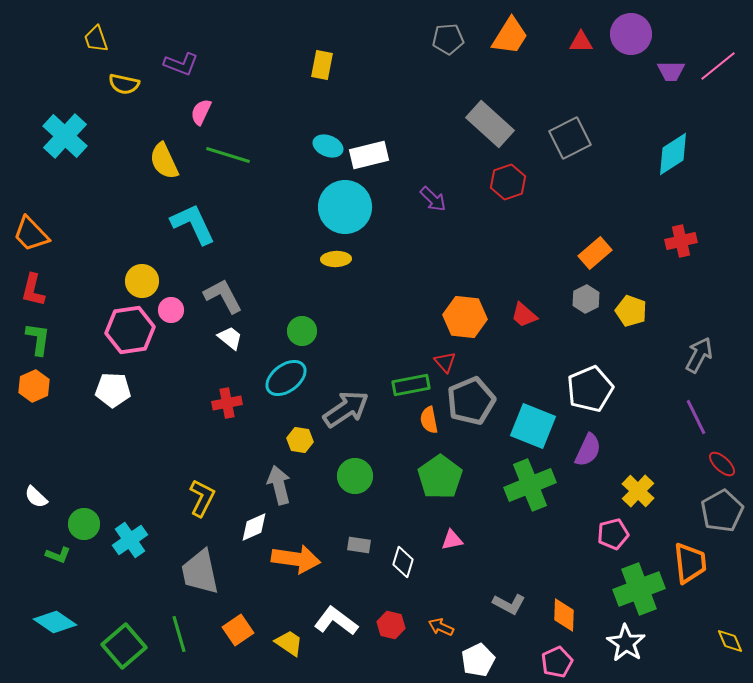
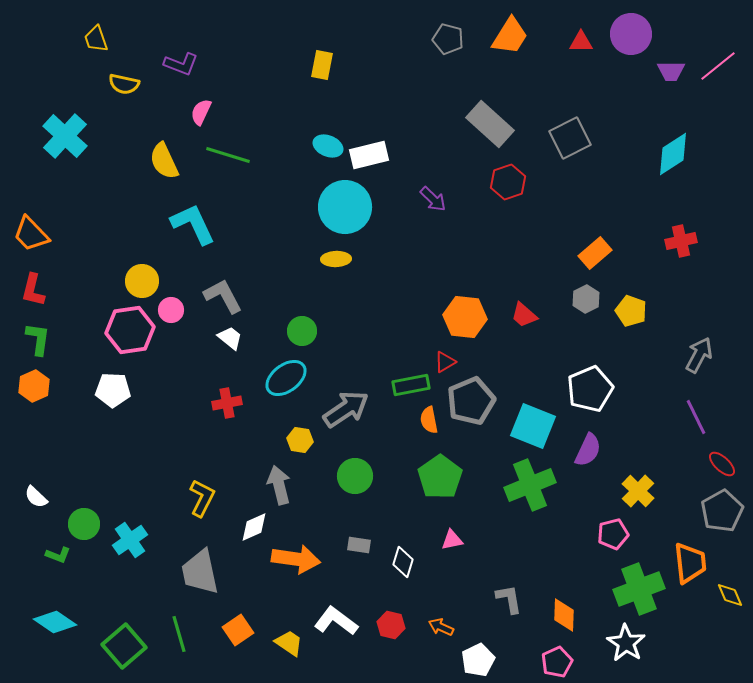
gray pentagon at (448, 39): rotated 20 degrees clockwise
red triangle at (445, 362): rotated 40 degrees clockwise
gray L-shape at (509, 604): moved 5 px up; rotated 128 degrees counterclockwise
yellow diamond at (730, 641): moved 46 px up
